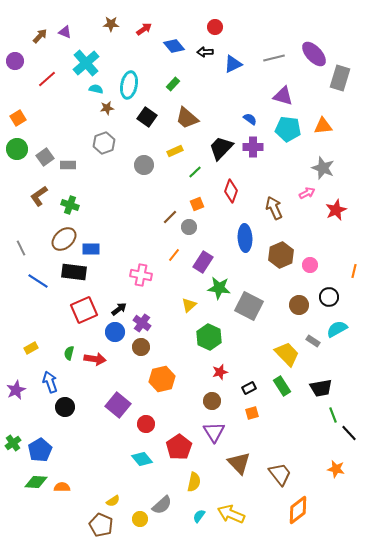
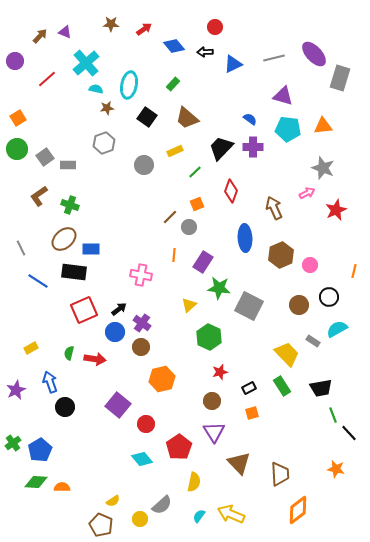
orange line at (174, 255): rotated 32 degrees counterclockwise
brown trapezoid at (280, 474): rotated 35 degrees clockwise
